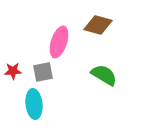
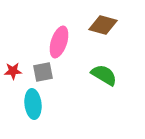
brown diamond: moved 5 px right
cyan ellipse: moved 1 px left
